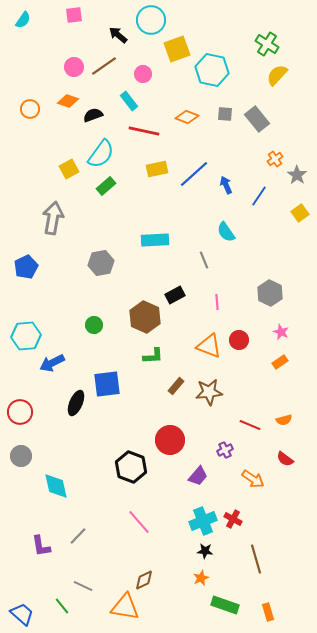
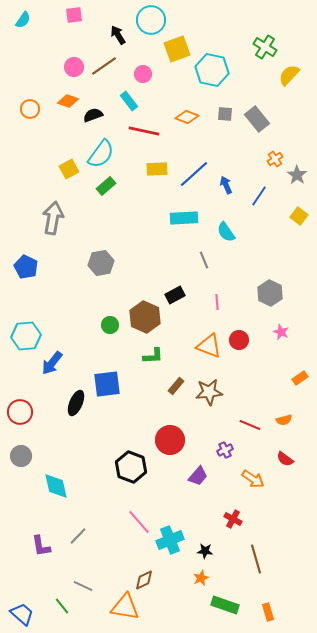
black arrow at (118, 35): rotated 18 degrees clockwise
green cross at (267, 44): moved 2 px left, 3 px down
yellow semicircle at (277, 75): moved 12 px right
yellow rectangle at (157, 169): rotated 10 degrees clockwise
yellow square at (300, 213): moved 1 px left, 3 px down; rotated 18 degrees counterclockwise
cyan rectangle at (155, 240): moved 29 px right, 22 px up
blue pentagon at (26, 267): rotated 20 degrees counterclockwise
green circle at (94, 325): moved 16 px right
orange rectangle at (280, 362): moved 20 px right, 16 px down
blue arrow at (52, 363): rotated 25 degrees counterclockwise
cyan cross at (203, 521): moved 33 px left, 19 px down
